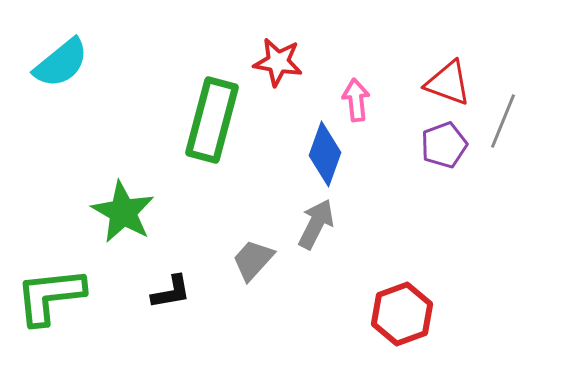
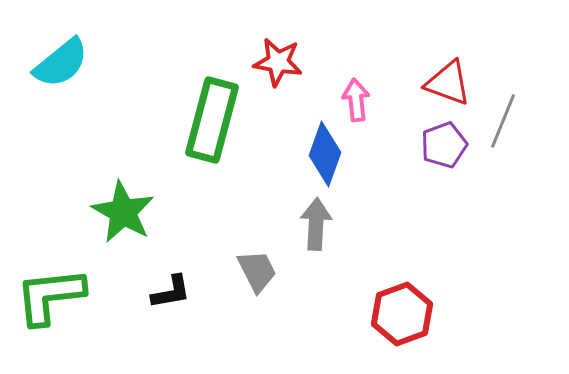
gray arrow: rotated 24 degrees counterclockwise
gray trapezoid: moved 4 px right, 11 px down; rotated 111 degrees clockwise
